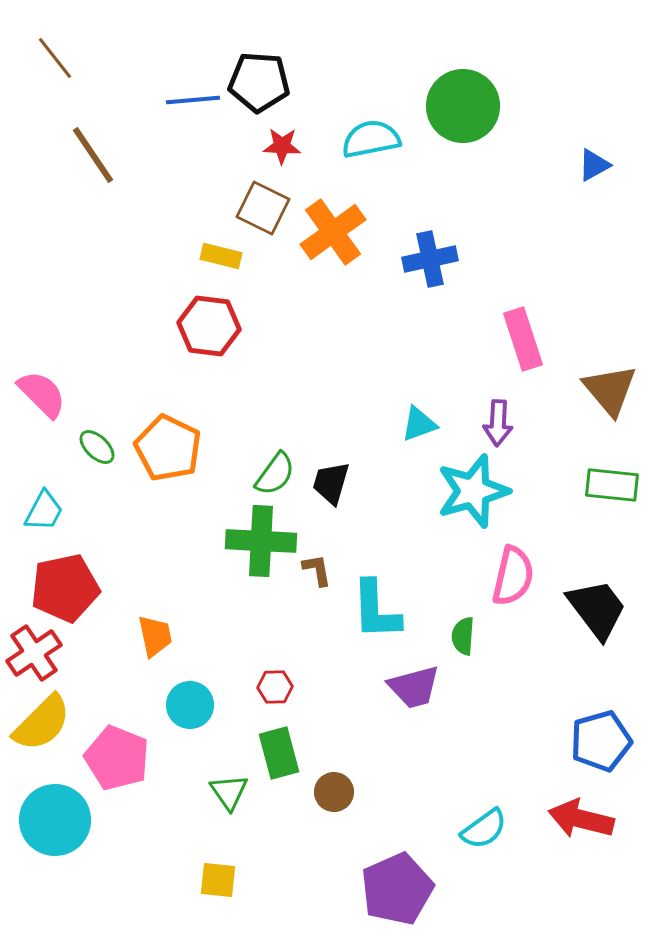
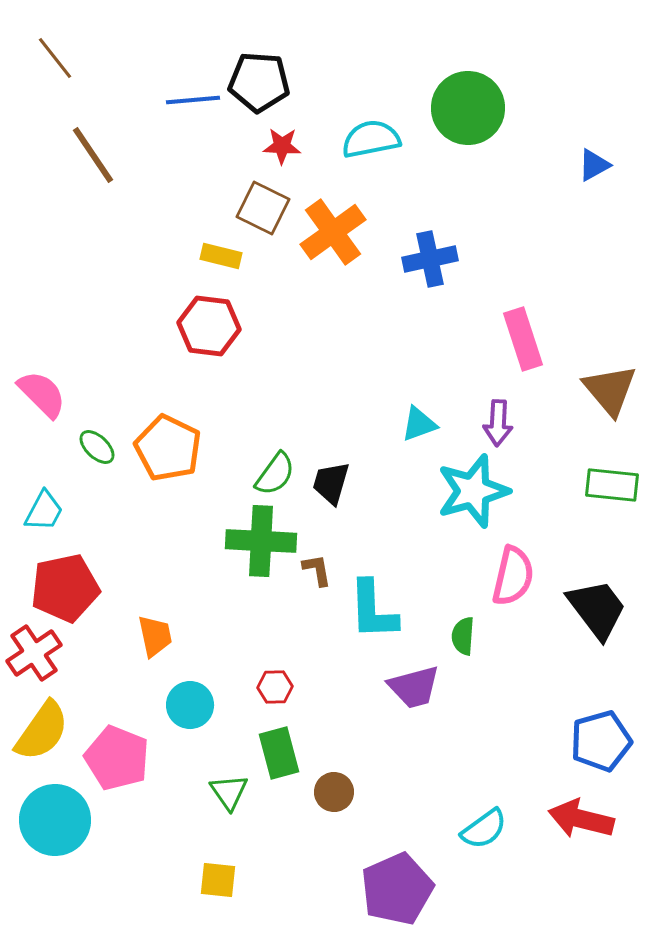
green circle at (463, 106): moved 5 px right, 2 px down
cyan L-shape at (376, 610): moved 3 px left
yellow semicircle at (42, 723): moved 8 px down; rotated 10 degrees counterclockwise
